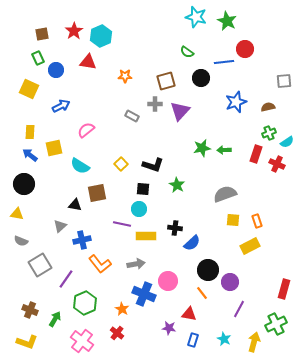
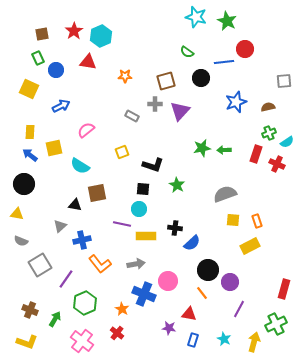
yellow square at (121, 164): moved 1 px right, 12 px up; rotated 24 degrees clockwise
